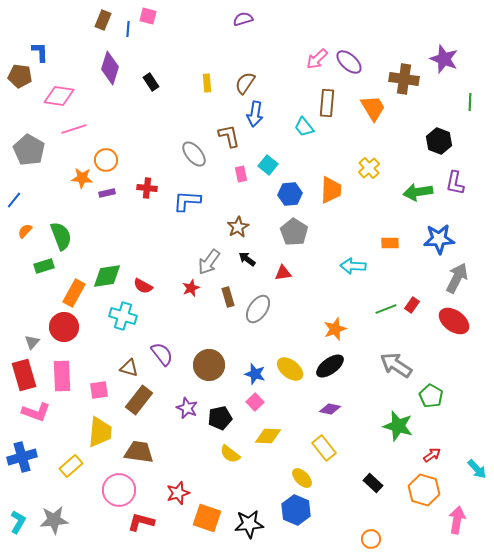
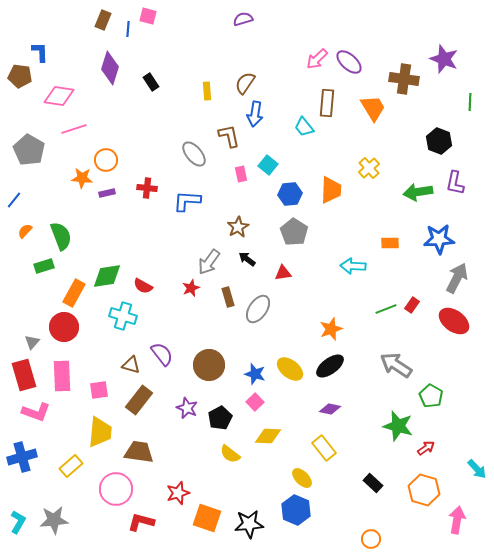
yellow rectangle at (207, 83): moved 8 px down
orange star at (335, 329): moved 4 px left
brown triangle at (129, 368): moved 2 px right, 3 px up
black pentagon at (220, 418): rotated 15 degrees counterclockwise
red arrow at (432, 455): moved 6 px left, 7 px up
pink circle at (119, 490): moved 3 px left, 1 px up
